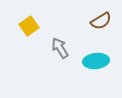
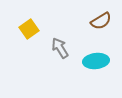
yellow square: moved 3 px down
